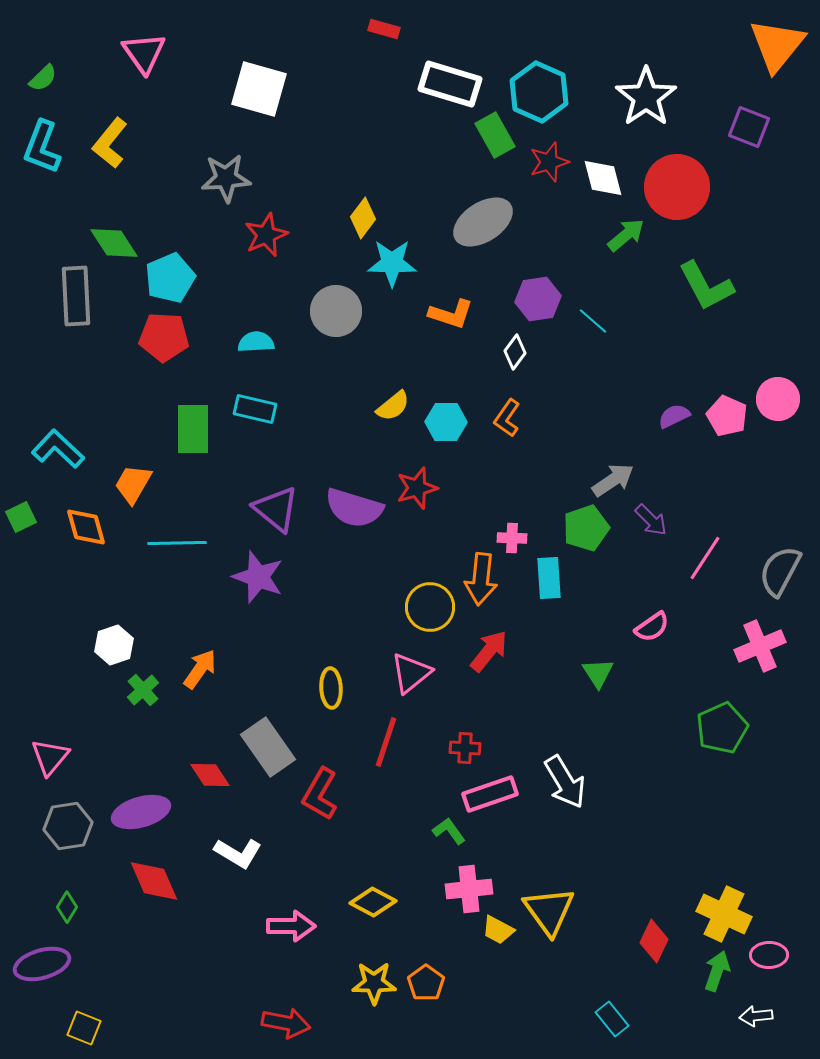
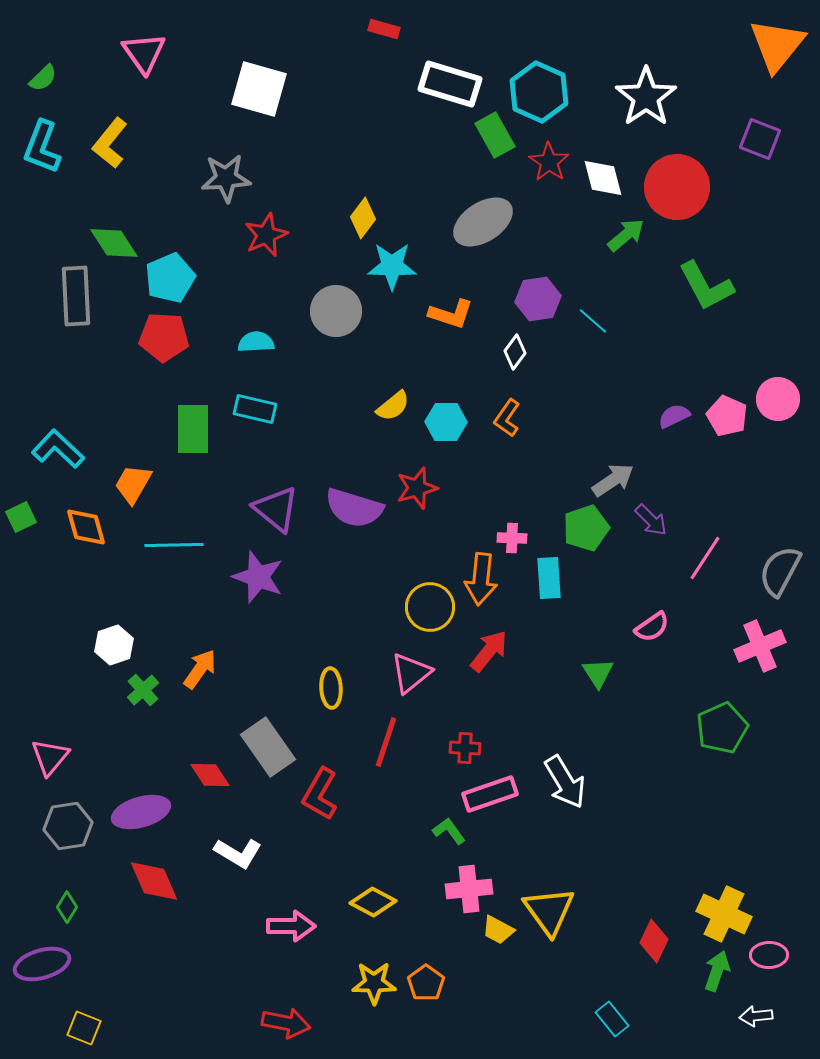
purple square at (749, 127): moved 11 px right, 12 px down
red star at (549, 162): rotated 21 degrees counterclockwise
cyan star at (392, 263): moved 3 px down
cyan line at (177, 543): moved 3 px left, 2 px down
